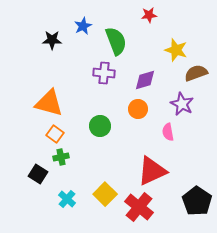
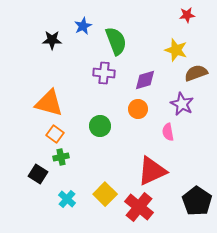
red star: moved 38 px right
